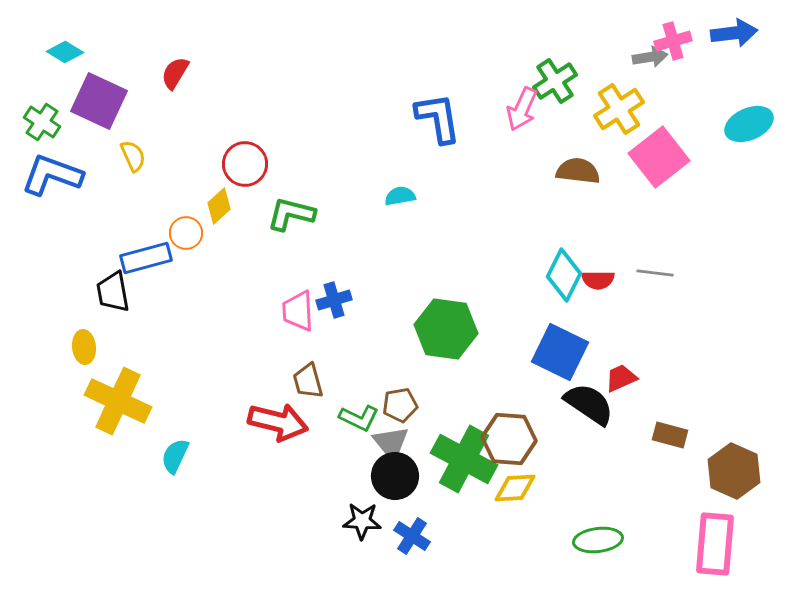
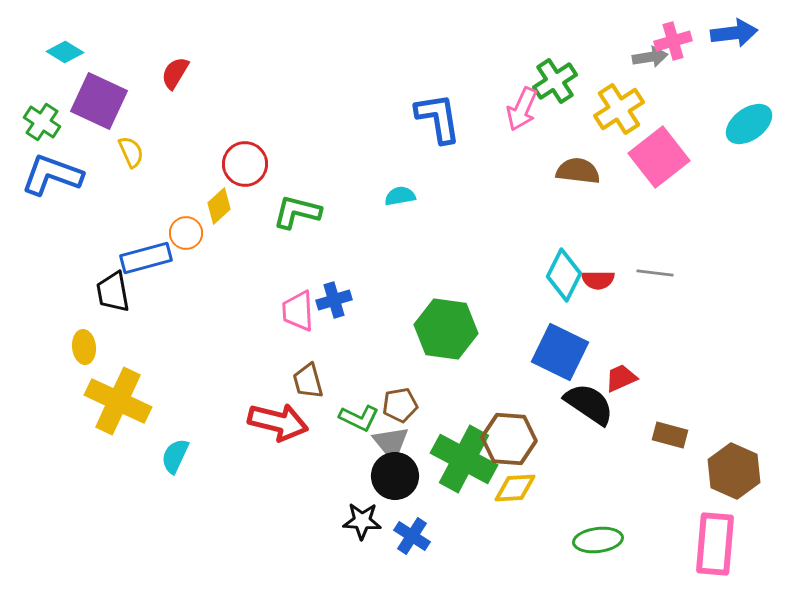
cyan ellipse at (749, 124): rotated 12 degrees counterclockwise
yellow semicircle at (133, 156): moved 2 px left, 4 px up
green L-shape at (291, 214): moved 6 px right, 2 px up
